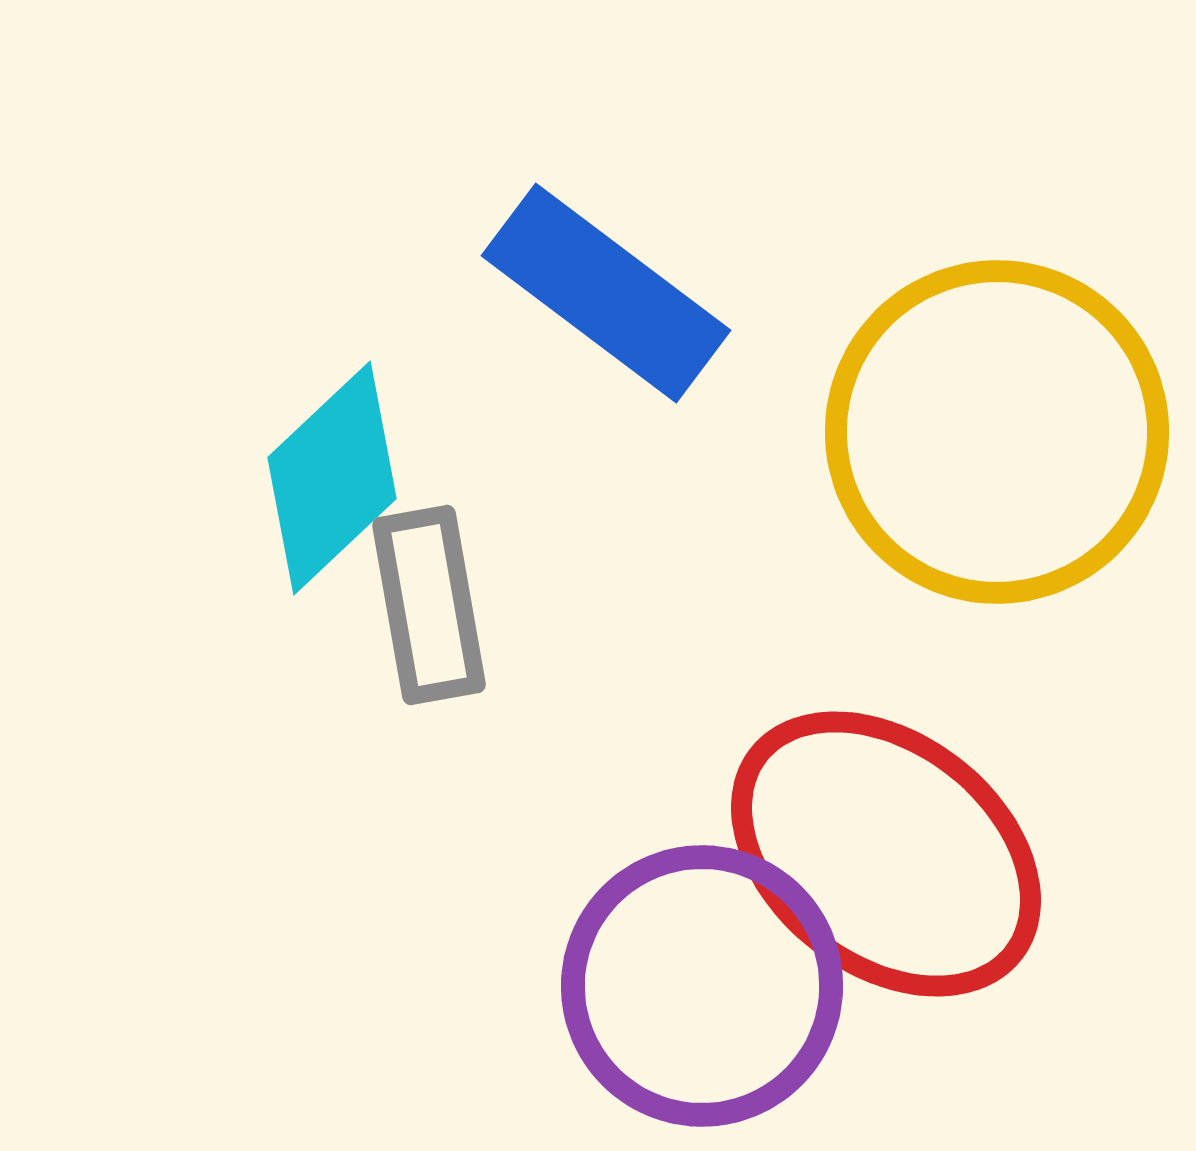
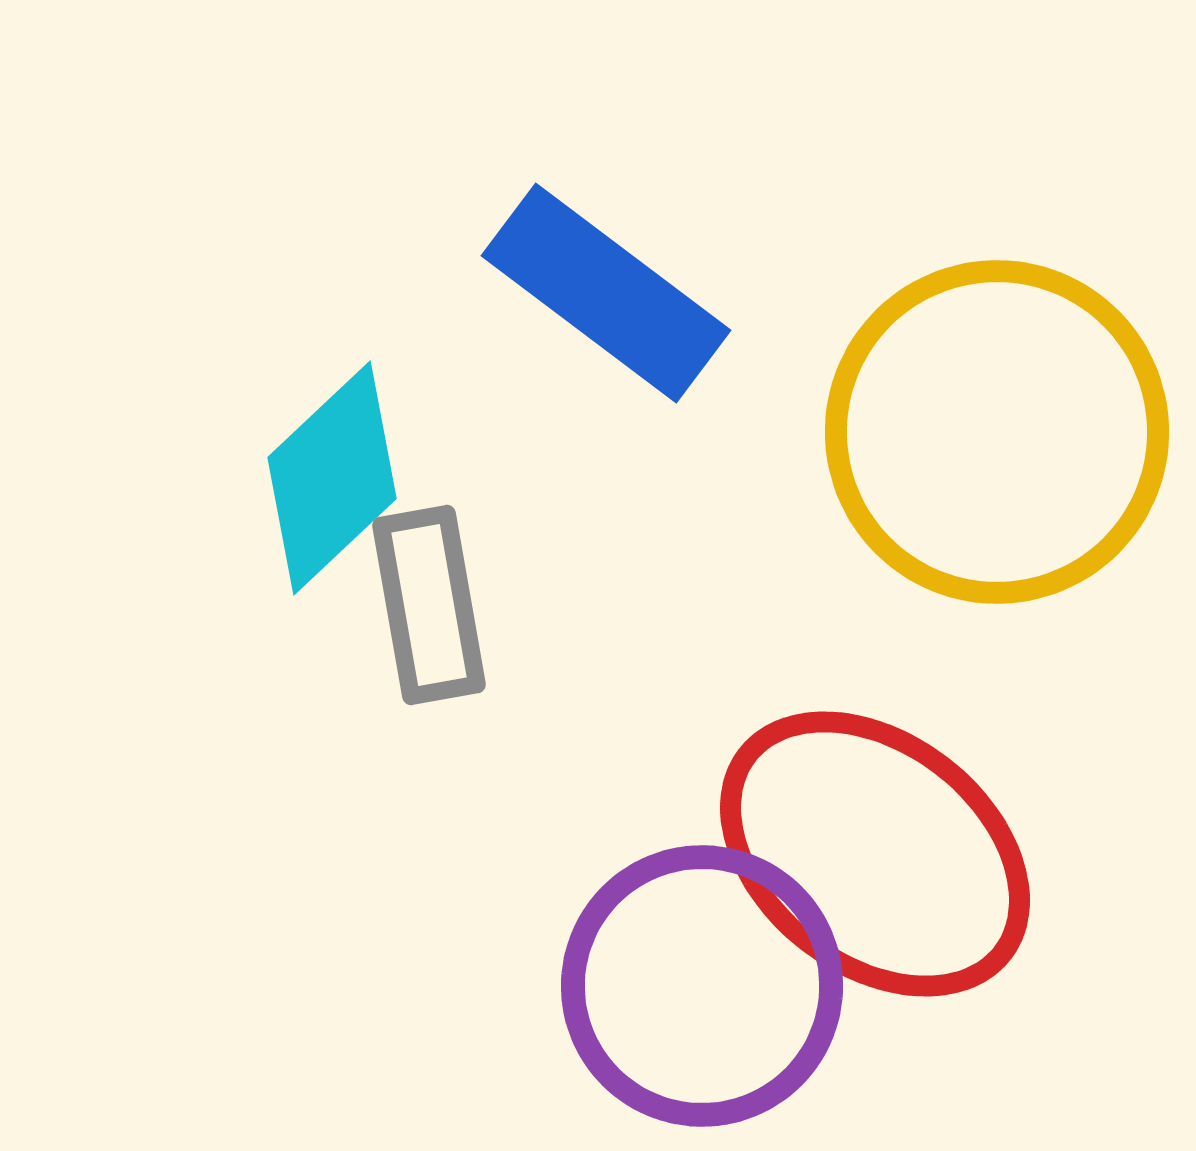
red ellipse: moved 11 px left
